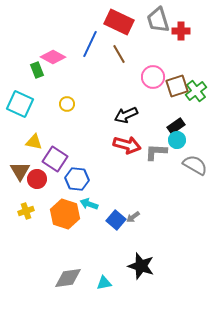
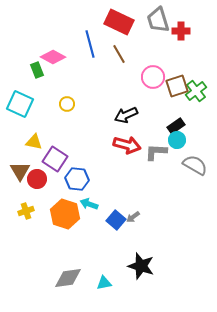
blue line: rotated 40 degrees counterclockwise
